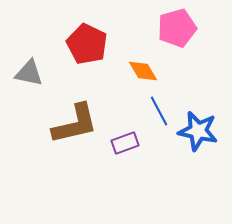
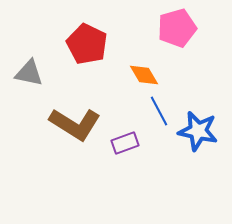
orange diamond: moved 1 px right, 4 px down
brown L-shape: rotated 45 degrees clockwise
